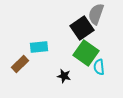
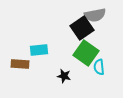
gray semicircle: moved 1 px left, 1 px down; rotated 120 degrees counterclockwise
cyan rectangle: moved 3 px down
brown rectangle: rotated 48 degrees clockwise
